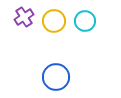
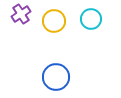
purple cross: moved 3 px left, 3 px up
cyan circle: moved 6 px right, 2 px up
